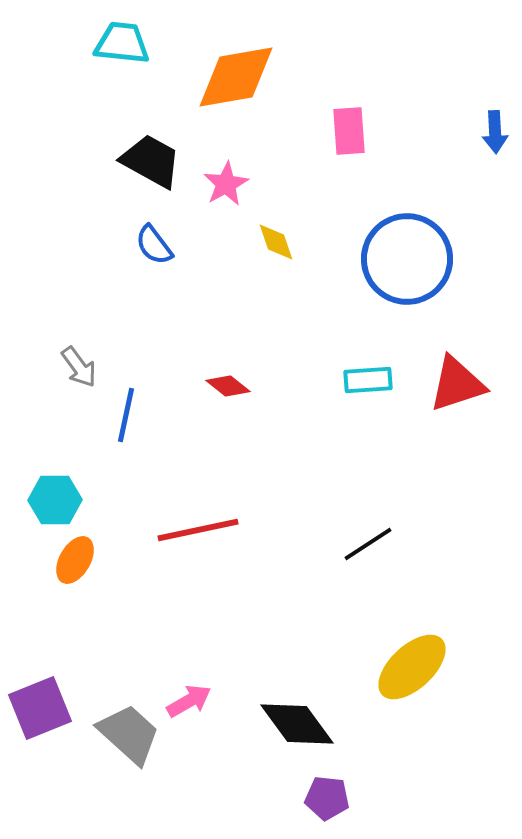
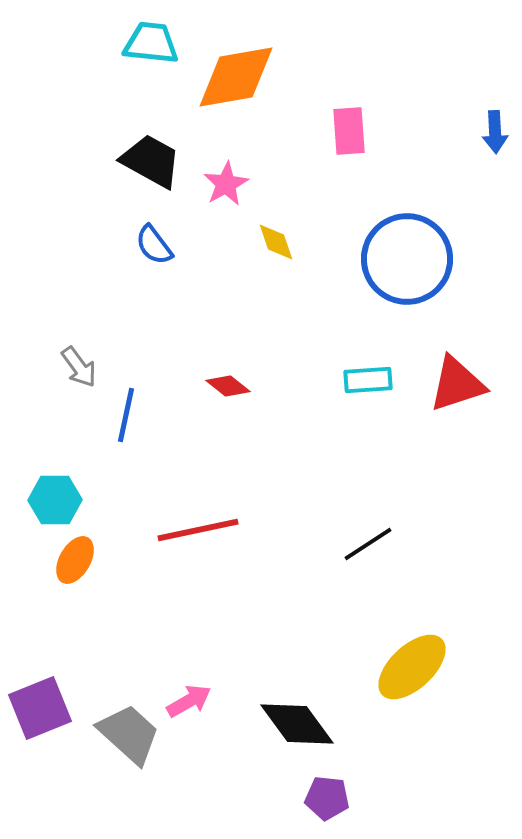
cyan trapezoid: moved 29 px right
